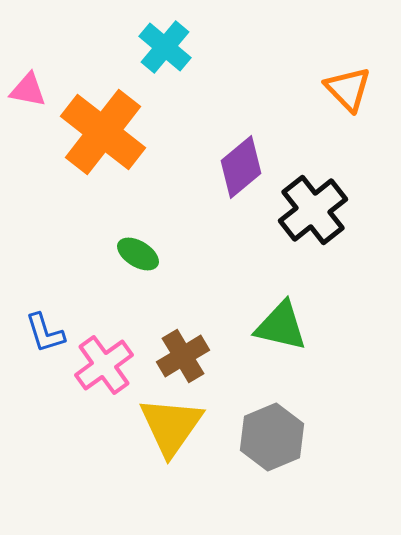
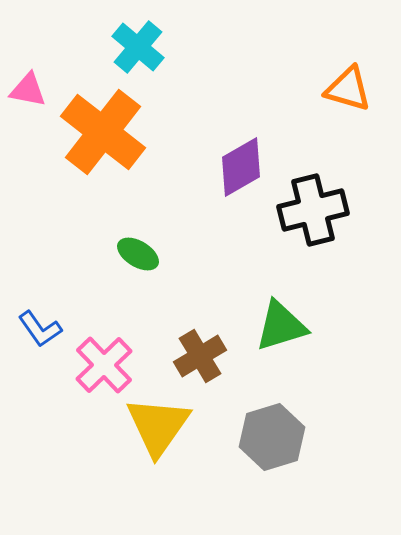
cyan cross: moved 27 px left
orange triangle: rotated 30 degrees counterclockwise
purple diamond: rotated 10 degrees clockwise
black cross: rotated 24 degrees clockwise
green triangle: rotated 30 degrees counterclockwise
blue L-shape: moved 5 px left, 4 px up; rotated 18 degrees counterclockwise
brown cross: moved 17 px right
pink cross: rotated 8 degrees counterclockwise
yellow triangle: moved 13 px left
gray hexagon: rotated 6 degrees clockwise
